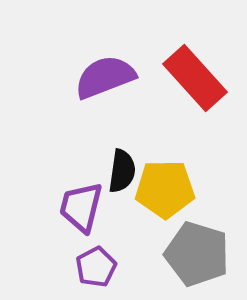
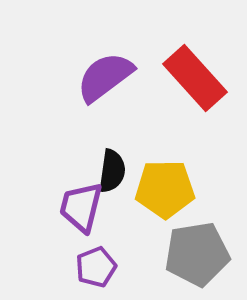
purple semicircle: rotated 16 degrees counterclockwise
black semicircle: moved 10 px left
gray pentagon: rotated 26 degrees counterclockwise
purple pentagon: rotated 6 degrees clockwise
